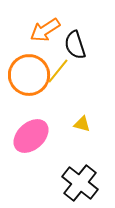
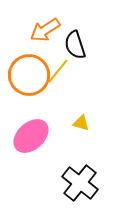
yellow triangle: moved 1 px left, 1 px up
